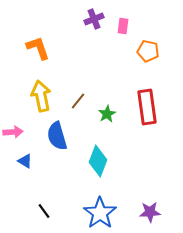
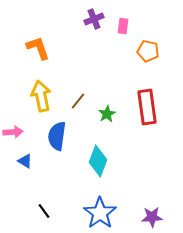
blue semicircle: rotated 24 degrees clockwise
purple star: moved 2 px right, 5 px down
